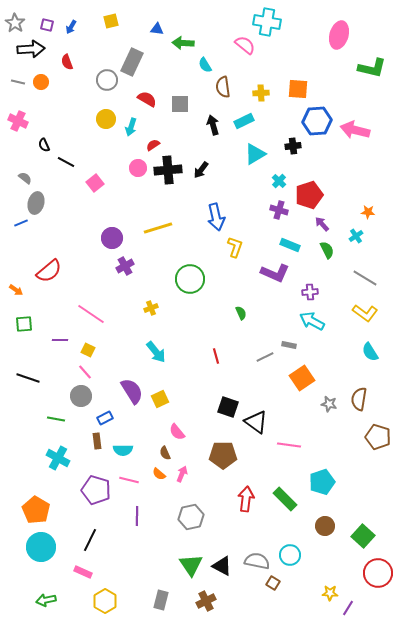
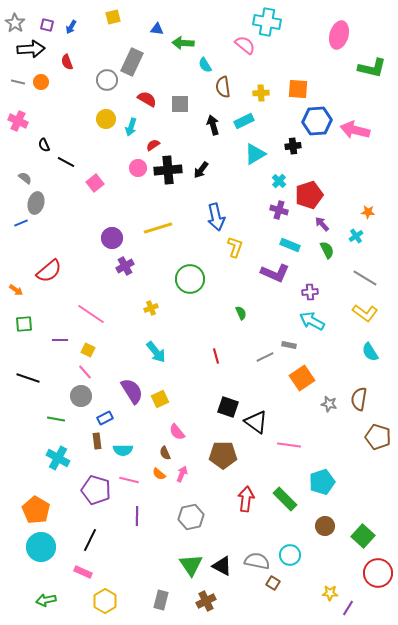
yellow square at (111, 21): moved 2 px right, 4 px up
